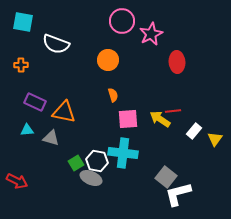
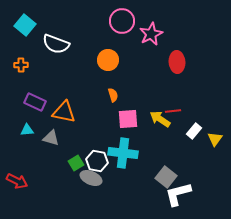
cyan square: moved 2 px right, 3 px down; rotated 30 degrees clockwise
